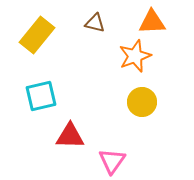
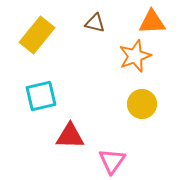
yellow circle: moved 2 px down
